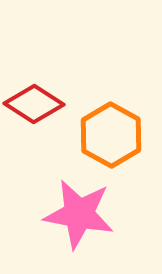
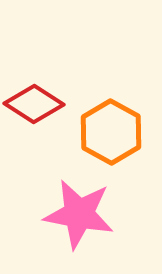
orange hexagon: moved 3 px up
